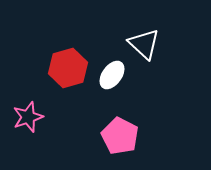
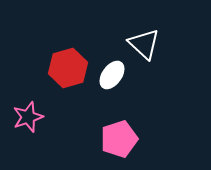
pink pentagon: moved 1 px left, 3 px down; rotated 27 degrees clockwise
